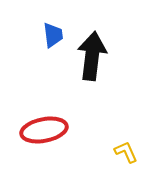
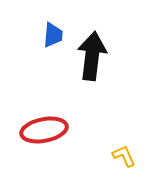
blue trapezoid: rotated 12 degrees clockwise
yellow L-shape: moved 2 px left, 4 px down
